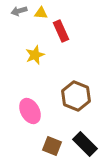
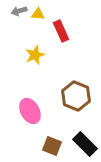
yellow triangle: moved 3 px left, 1 px down
